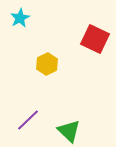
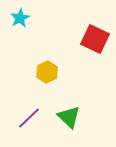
yellow hexagon: moved 8 px down
purple line: moved 1 px right, 2 px up
green triangle: moved 14 px up
